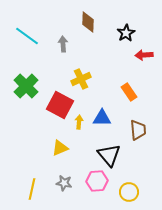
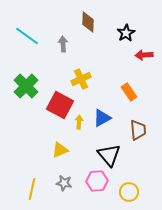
blue triangle: rotated 30 degrees counterclockwise
yellow triangle: moved 2 px down
